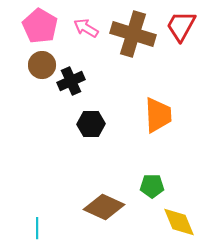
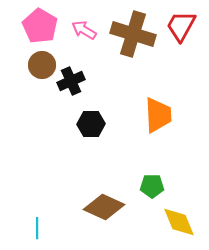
pink arrow: moved 2 px left, 2 px down
